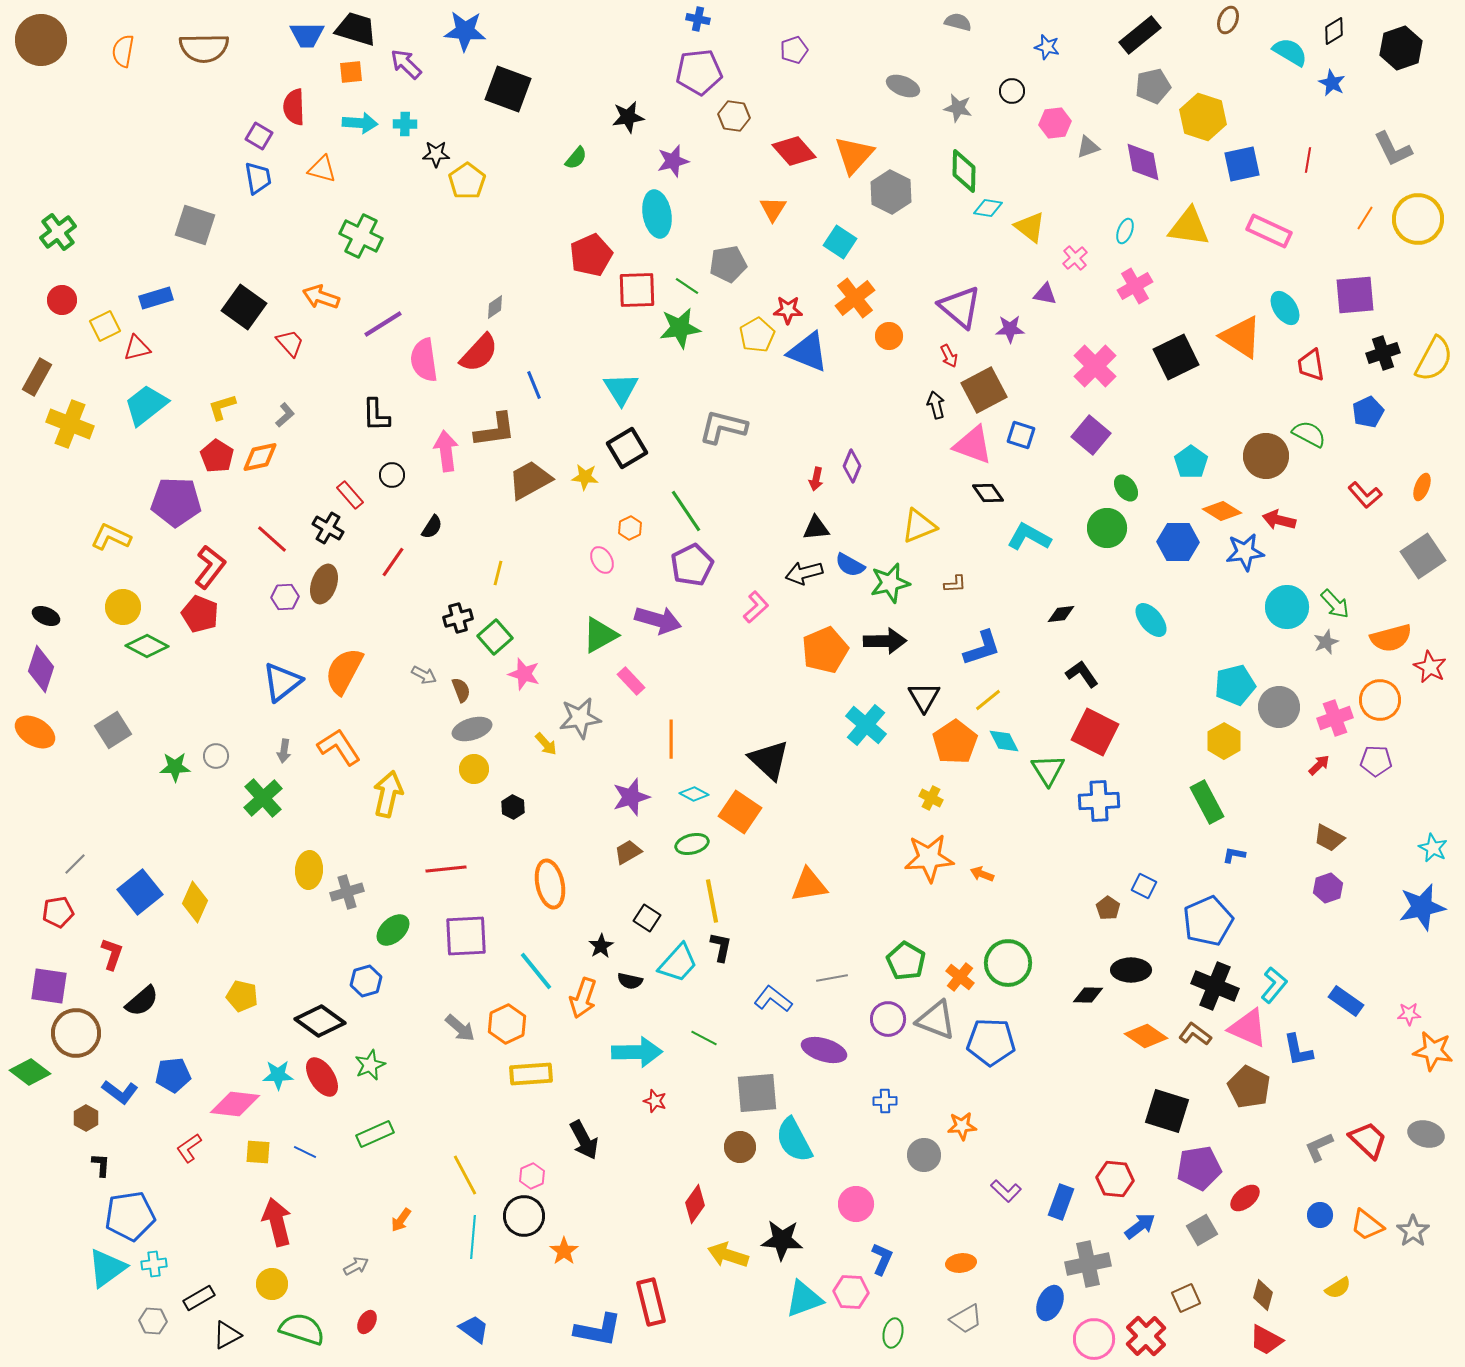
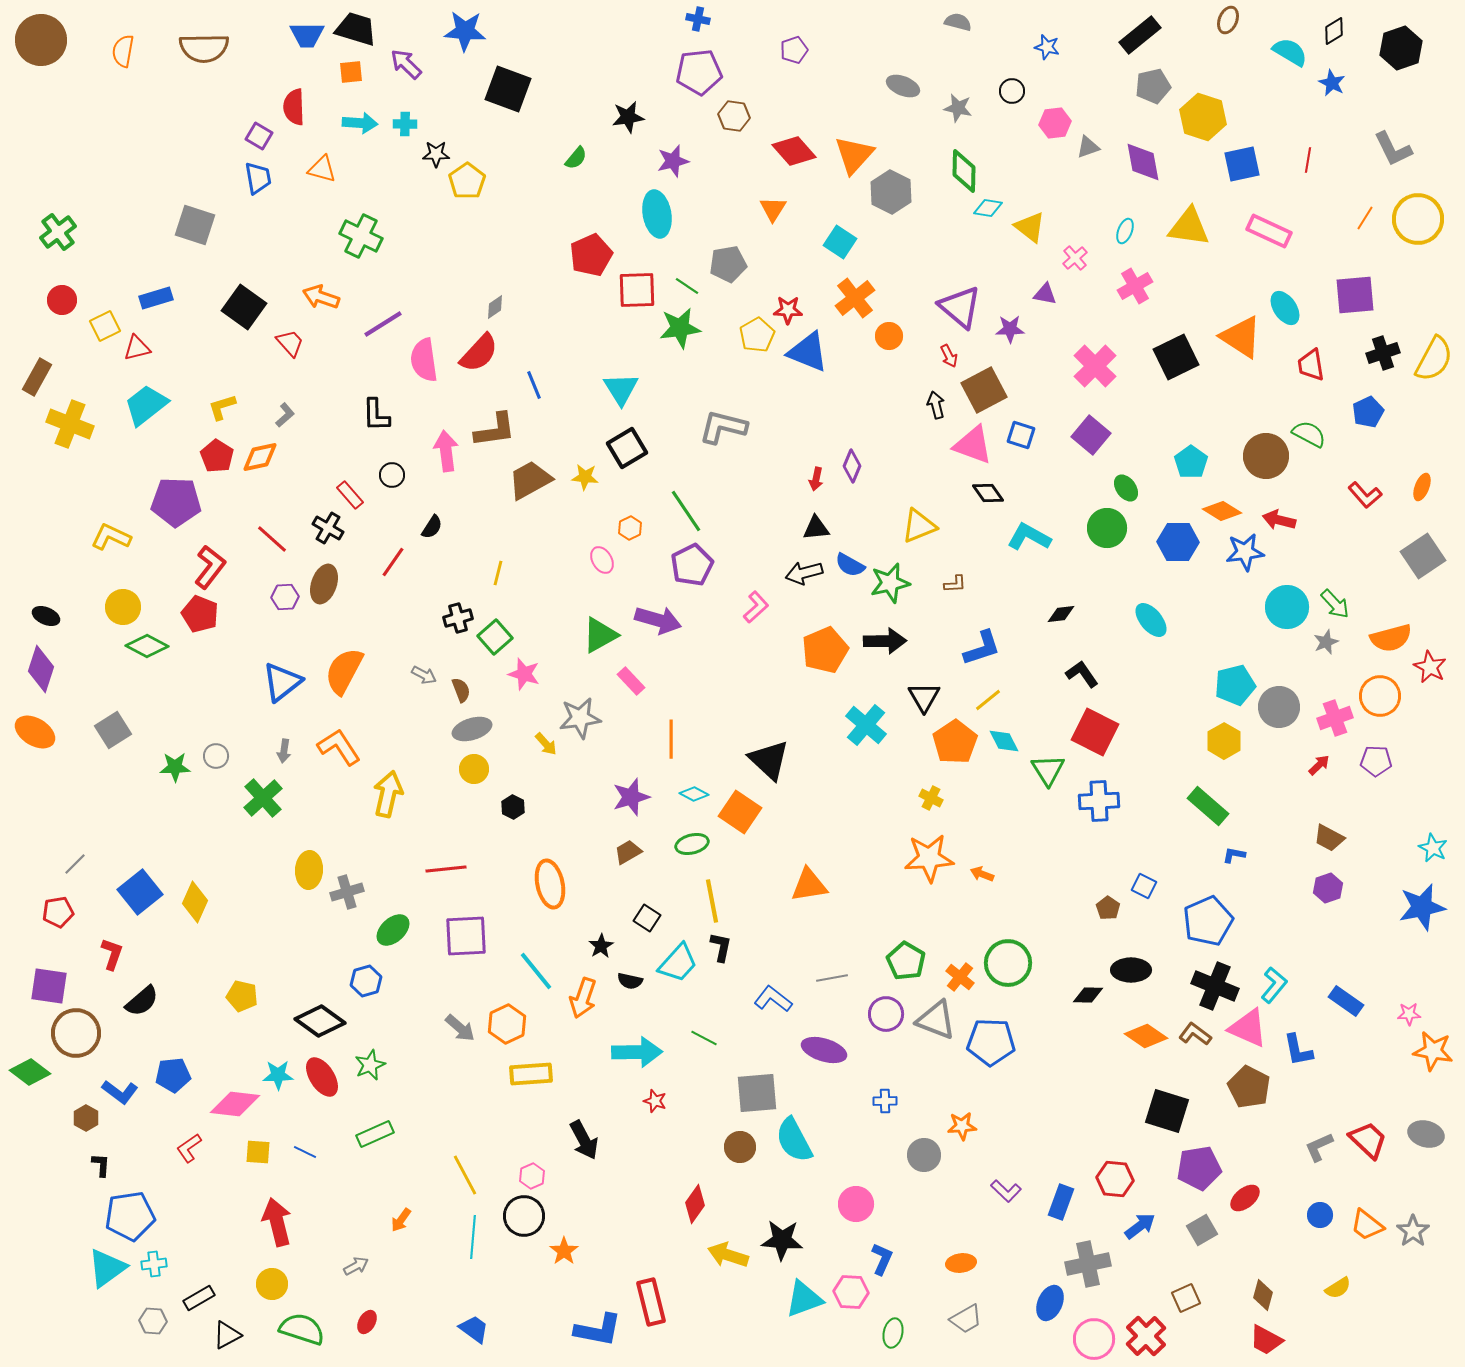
orange circle at (1380, 700): moved 4 px up
green rectangle at (1207, 802): moved 1 px right, 4 px down; rotated 21 degrees counterclockwise
purple circle at (888, 1019): moved 2 px left, 5 px up
